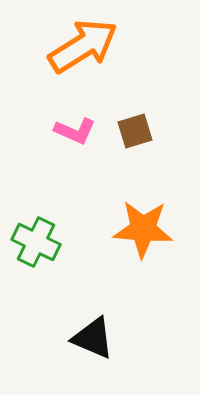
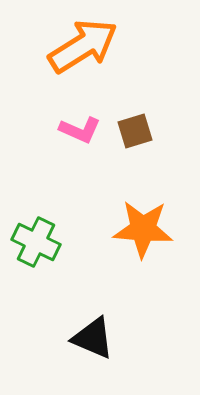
pink L-shape: moved 5 px right, 1 px up
